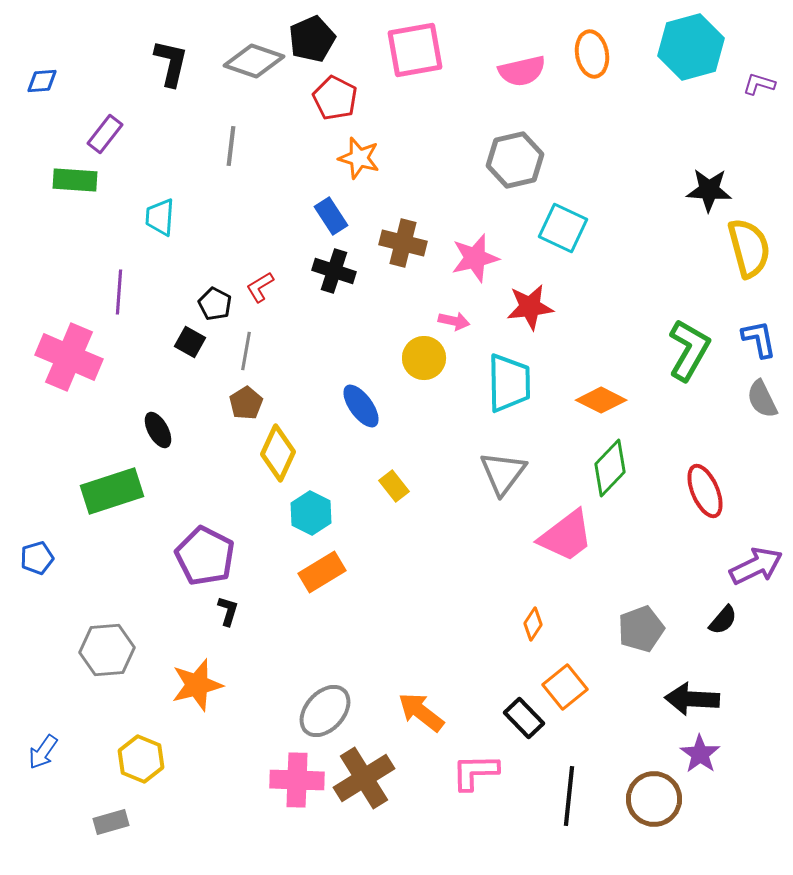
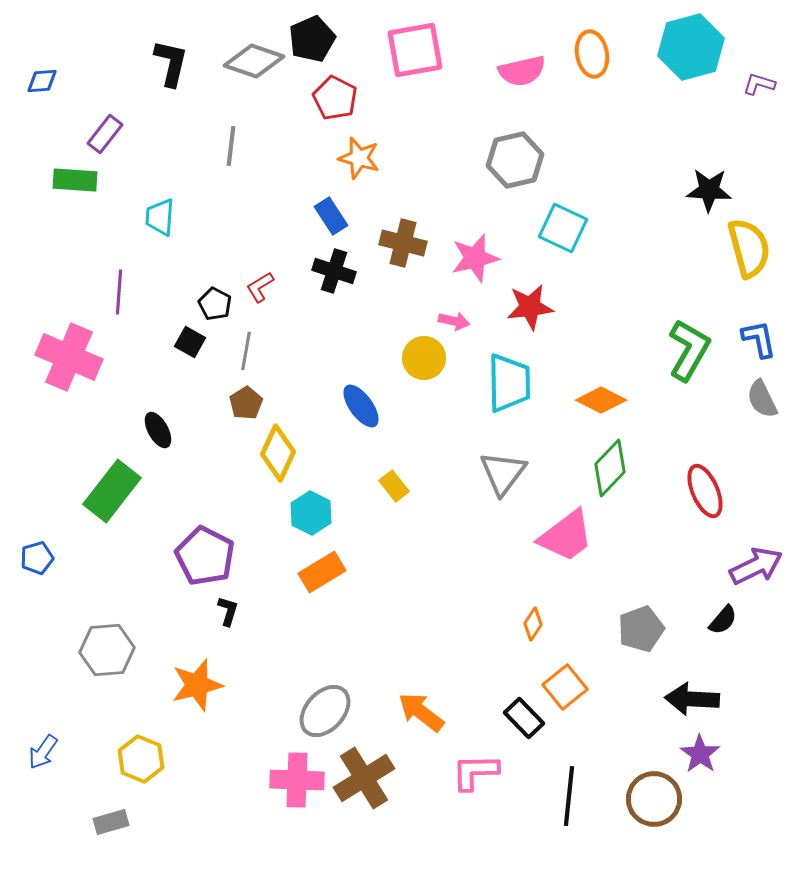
green rectangle at (112, 491): rotated 34 degrees counterclockwise
